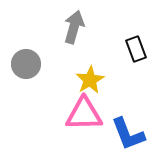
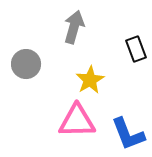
pink triangle: moved 7 px left, 7 px down
